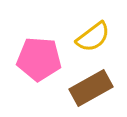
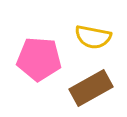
yellow semicircle: rotated 48 degrees clockwise
